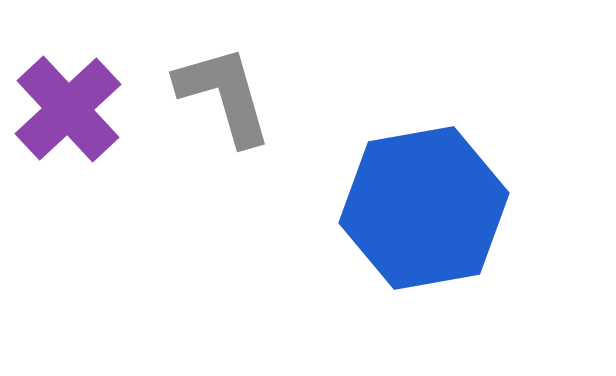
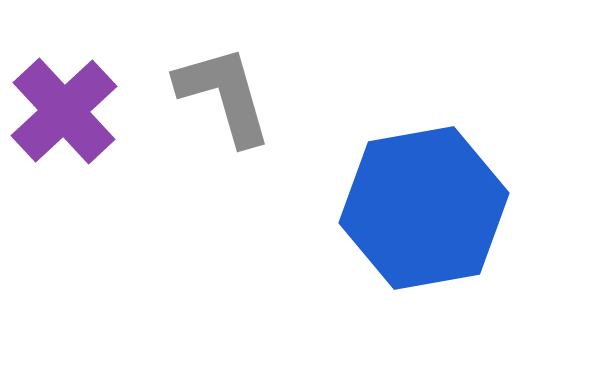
purple cross: moved 4 px left, 2 px down
